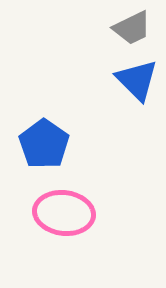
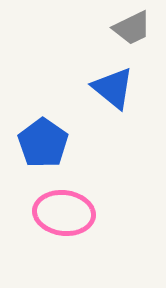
blue triangle: moved 24 px left, 8 px down; rotated 6 degrees counterclockwise
blue pentagon: moved 1 px left, 1 px up
